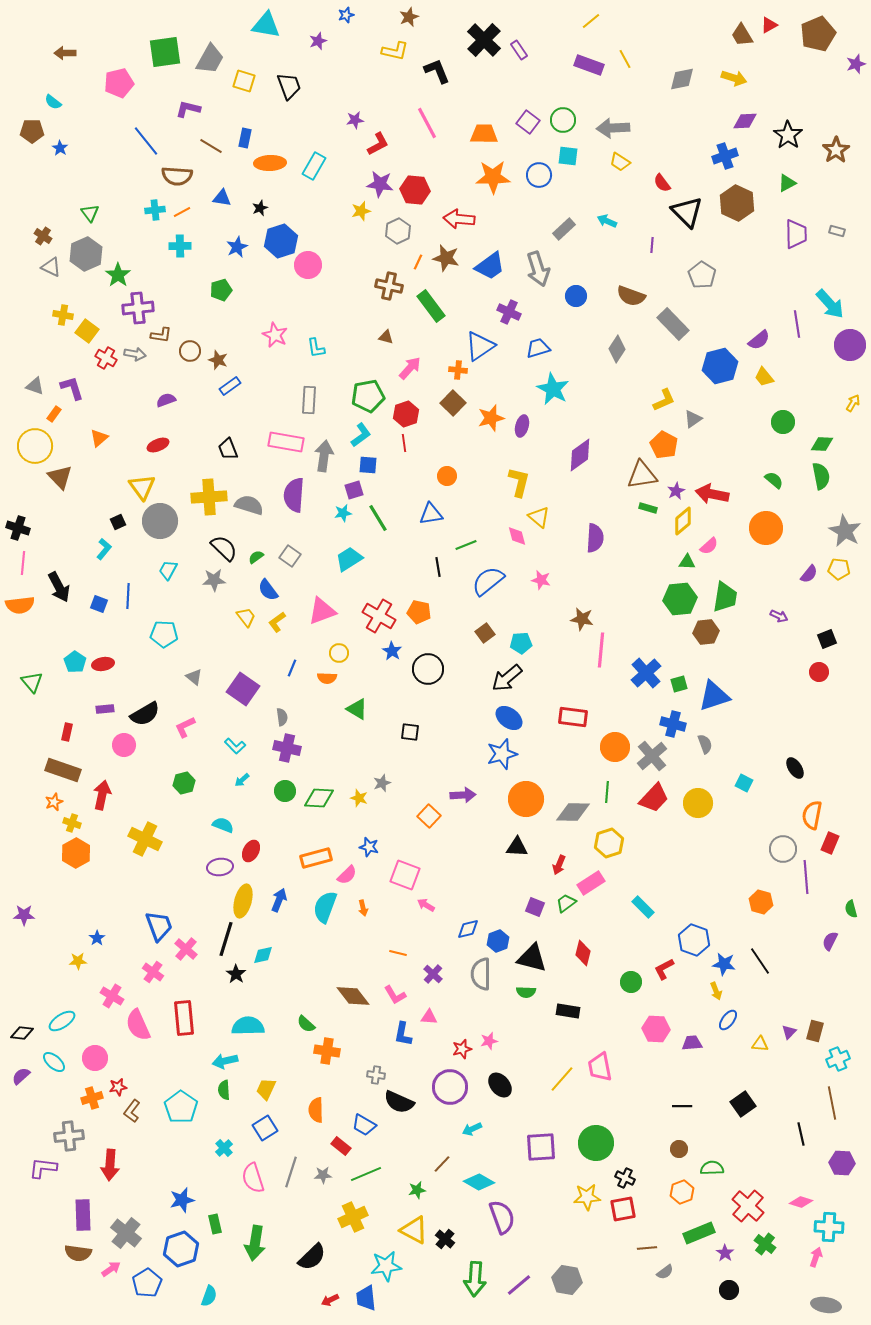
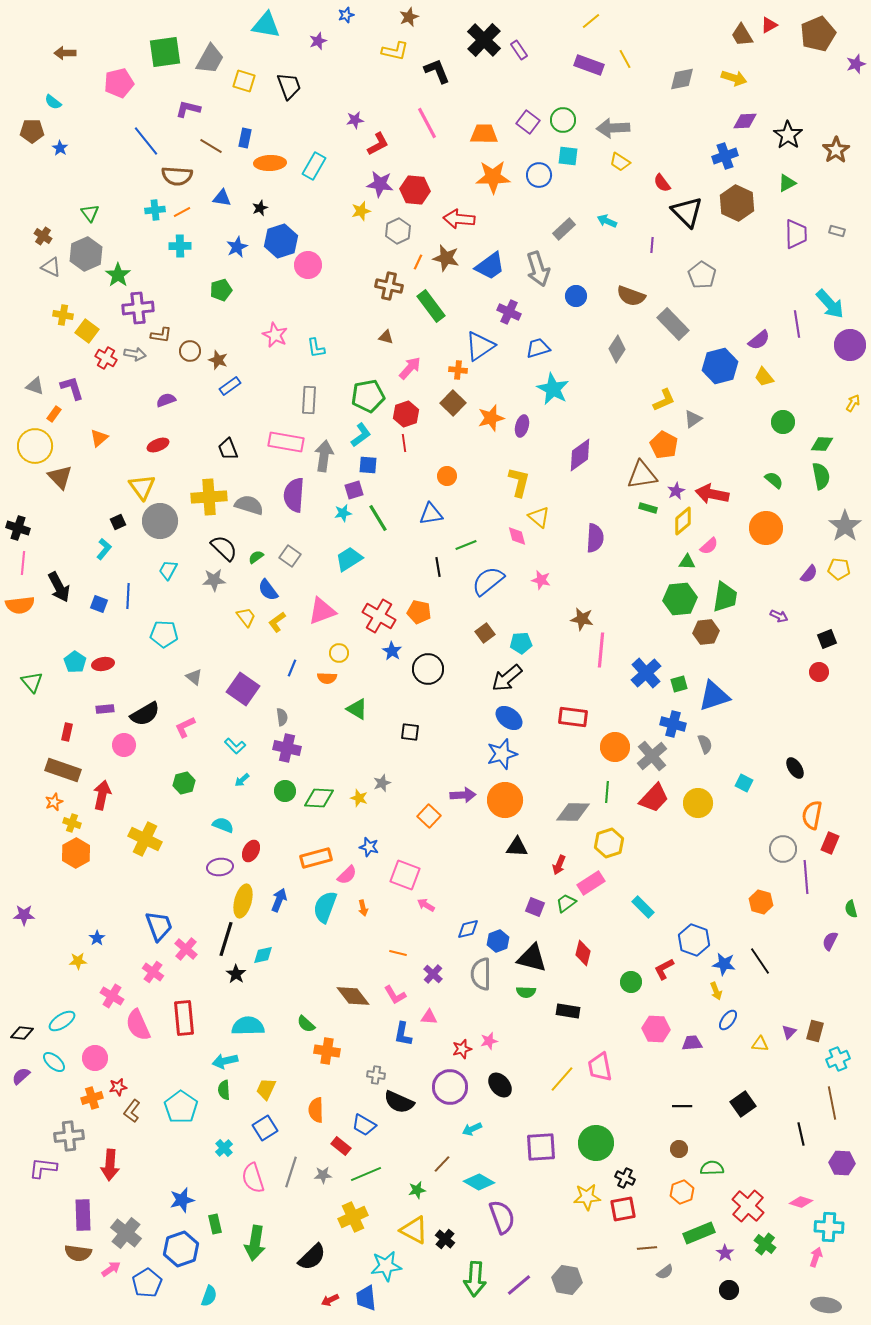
gray star at (845, 531): moved 5 px up; rotated 8 degrees clockwise
orange circle at (526, 799): moved 21 px left, 1 px down
